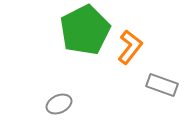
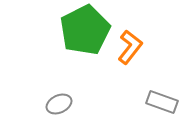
gray rectangle: moved 17 px down
